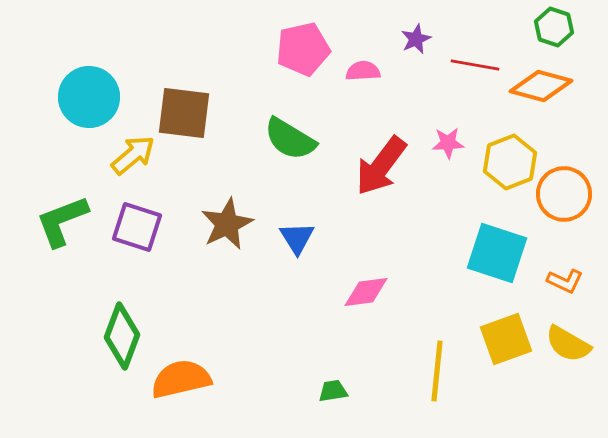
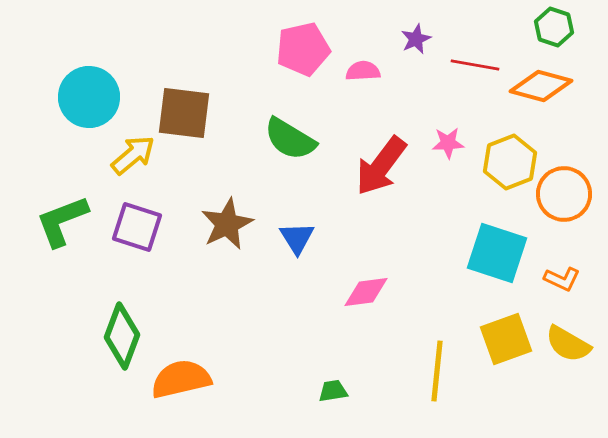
orange L-shape: moved 3 px left, 2 px up
